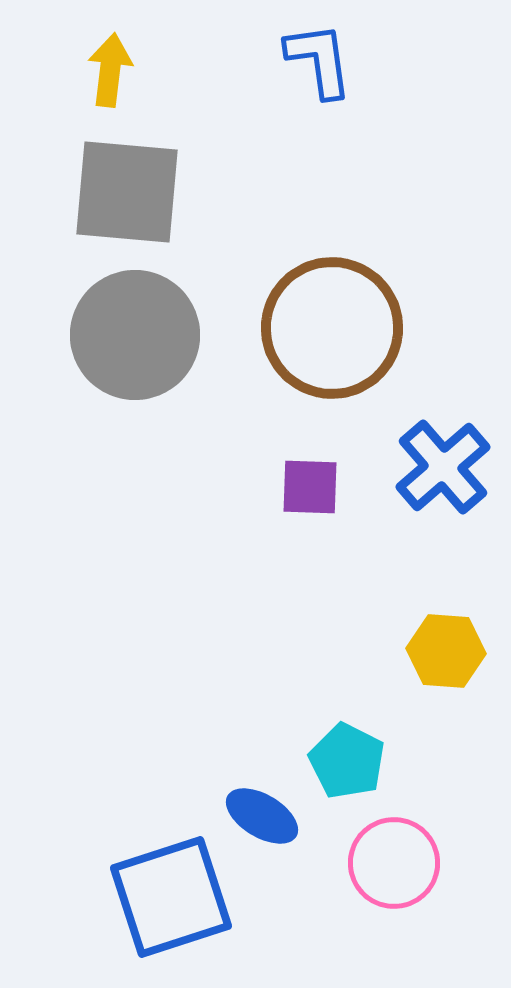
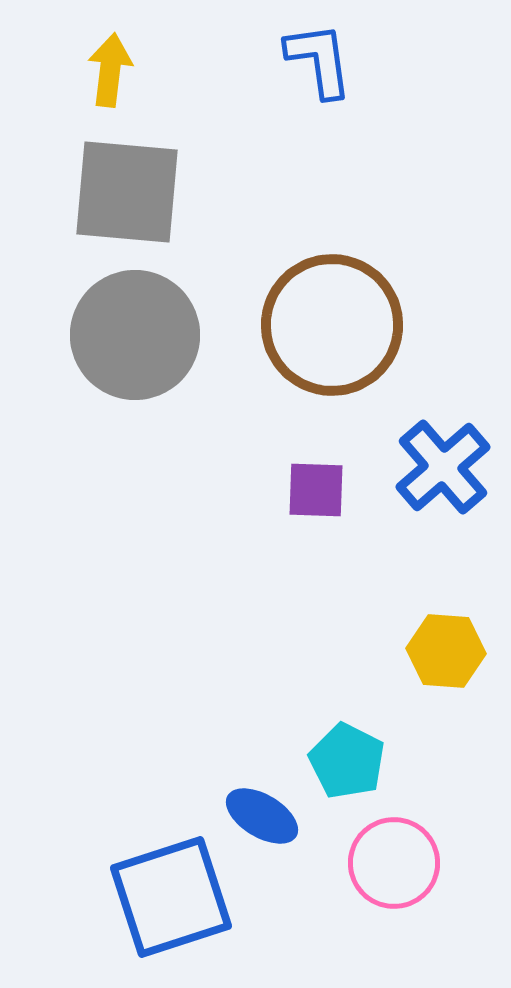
brown circle: moved 3 px up
purple square: moved 6 px right, 3 px down
